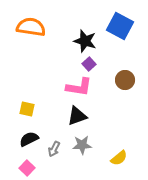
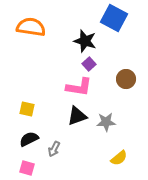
blue square: moved 6 px left, 8 px up
brown circle: moved 1 px right, 1 px up
gray star: moved 24 px right, 23 px up
pink square: rotated 28 degrees counterclockwise
